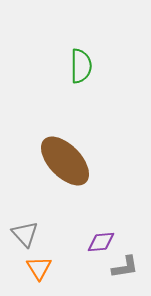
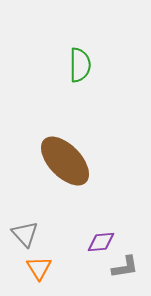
green semicircle: moved 1 px left, 1 px up
